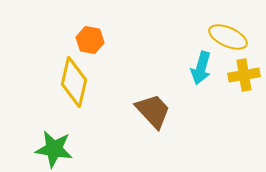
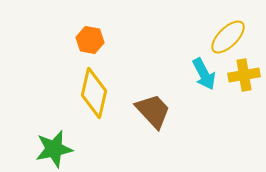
yellow ellipse: rotated 69 degrees counterclockwise
cyan arrow: moved 3 px right, 6 px down; rotated 44 degrees counterclockwise
yellow diamond: moved 20 px right, 11 px down
green star: rotated 21 degrees counterclockwise
